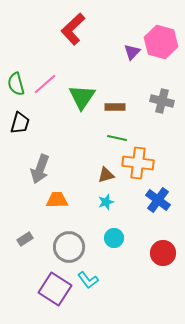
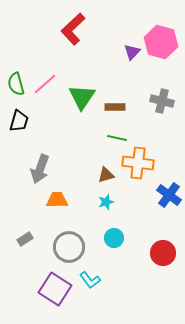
black trapezoid: moved 1 px left, 2 px up
blue cross: moved 11 px right, 5 px up
cyan L-shape: moved 2 px right
